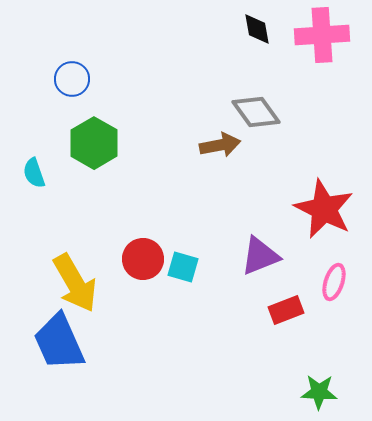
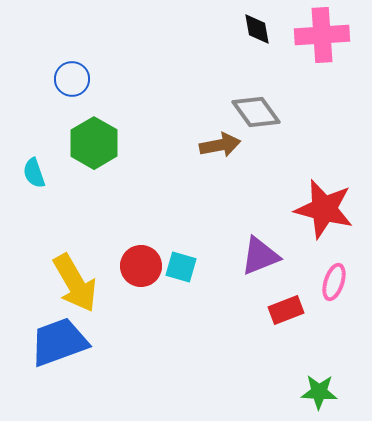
red star: rotated 12 degrees counterclockwise
red circle: moved 2 px left, 7 px down
cyan square: moved 2 px left
blue trapezoid: rotated 94 degrees clockwise
